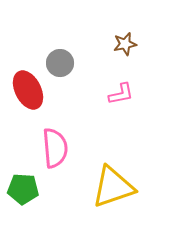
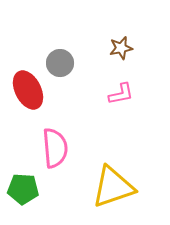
brown star: moved 4 px left, 4 px down
